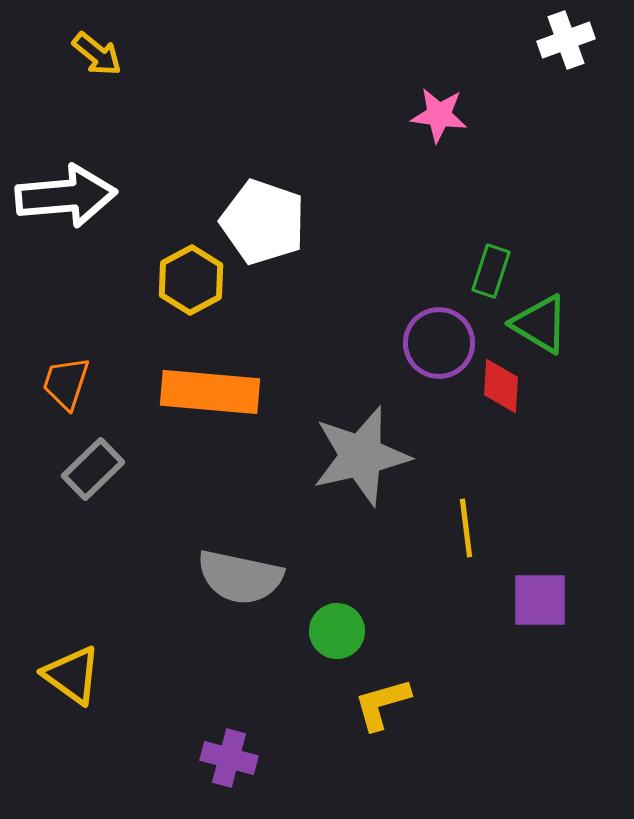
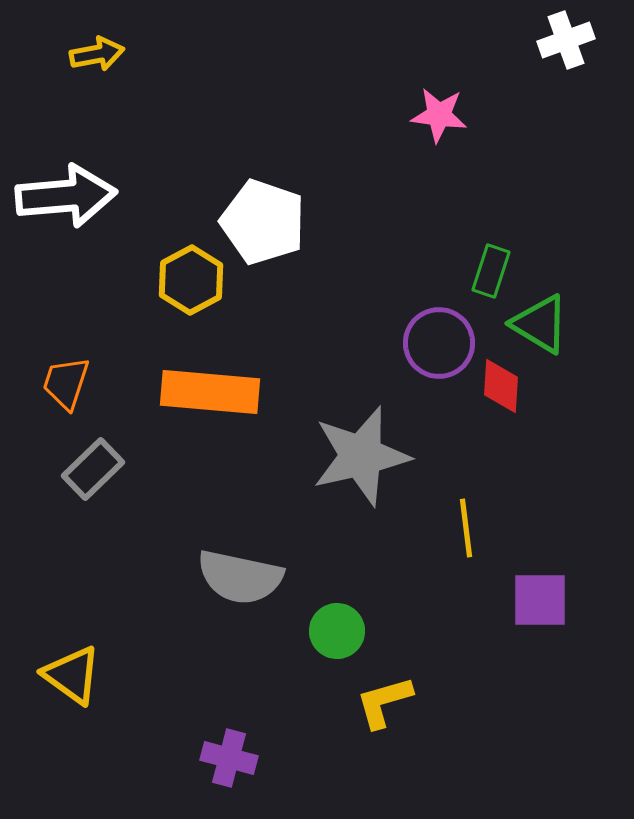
yellow arrow: rotated 50 degrees counterclockwise
yellow L-shape: moved 2 px right, 2 px up
